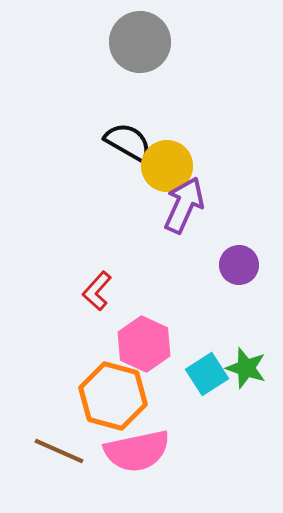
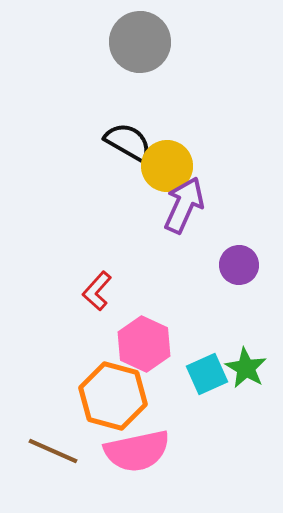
green star: rotated 12 degrees clockwise
cyan square: rotated 9 degrees clockwise
brown line: moved 6 px left
